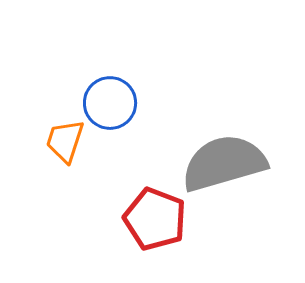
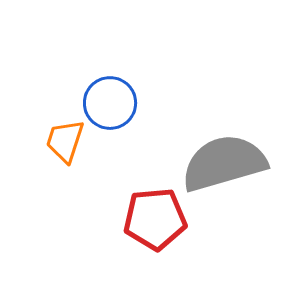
red pentagon: rotated 26 degrees counterclockwise
